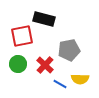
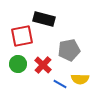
red cross: moved 2 px left
